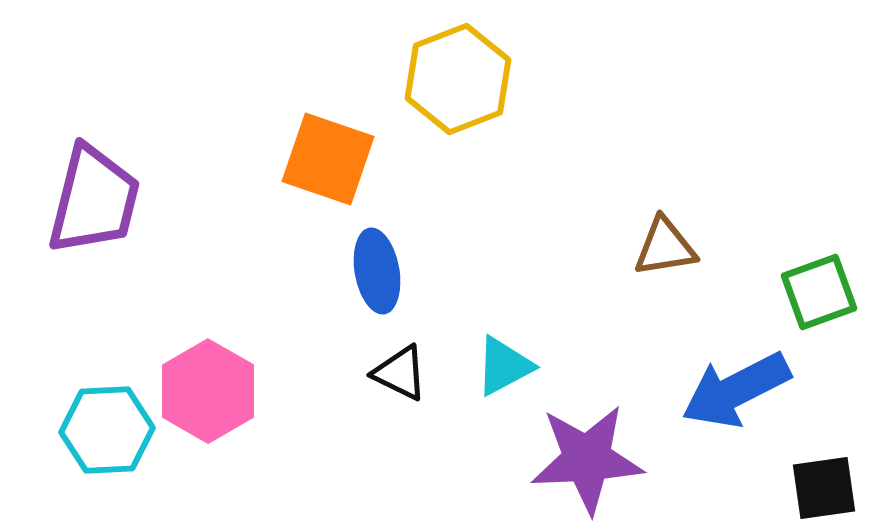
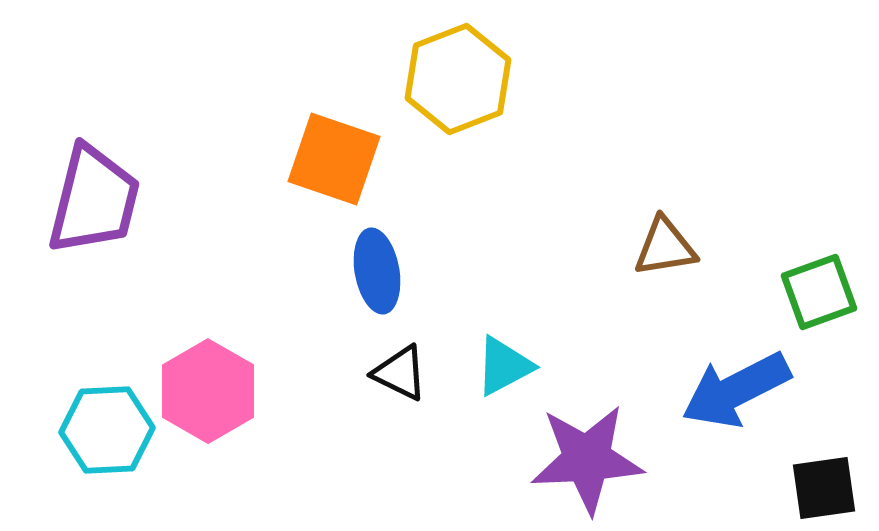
orange square: moved 6 px right
